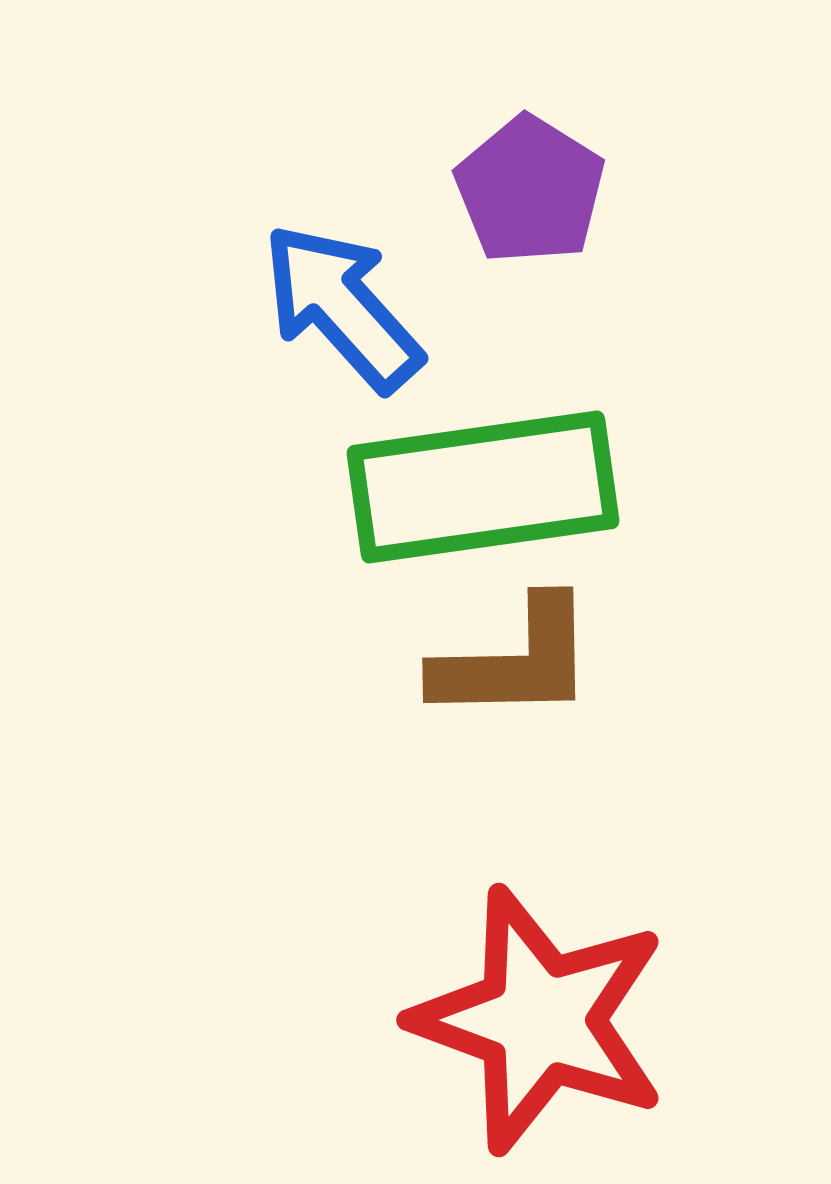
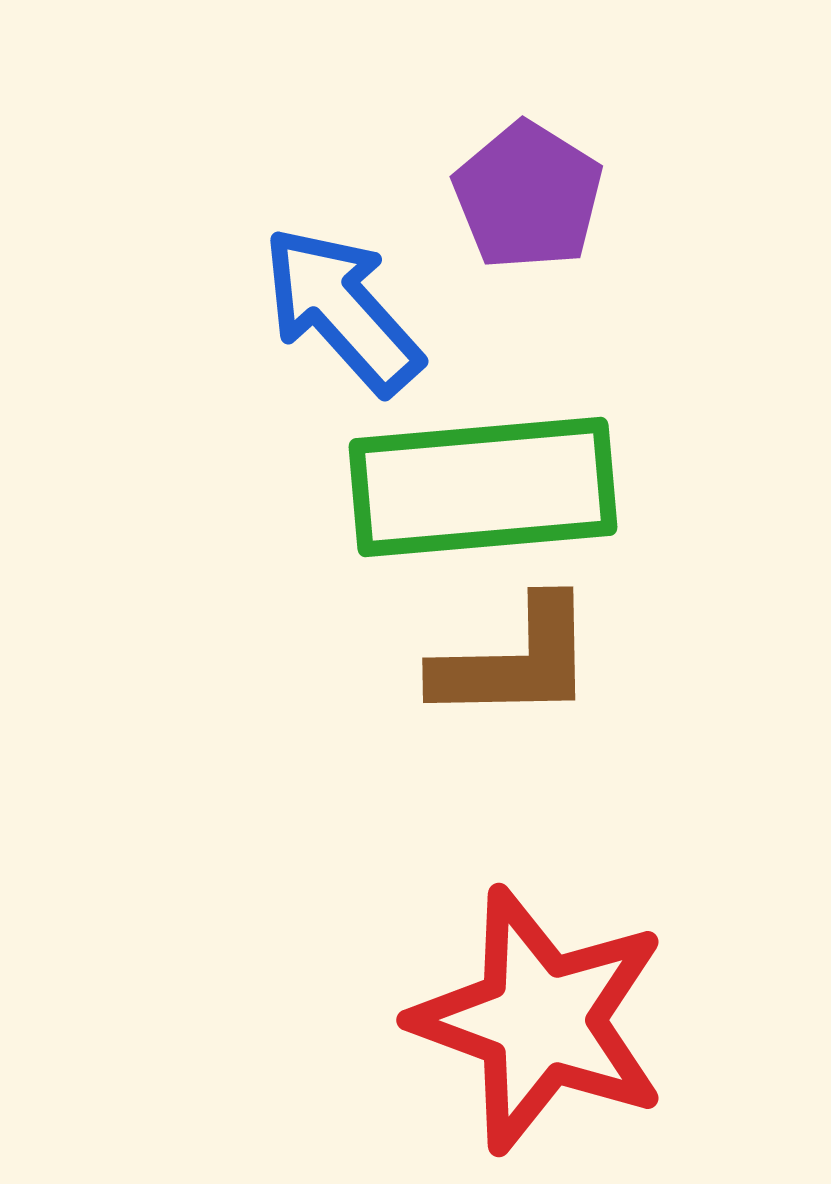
purple pentagon: moved 2 px left, 6 px down
blue arrow: moved 3 px down
green rectangle: rotated 3 degrees clockwise
